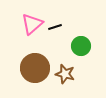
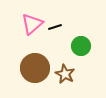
brown star: rotated 12 degrees clockwise
